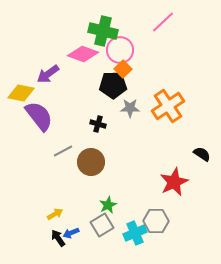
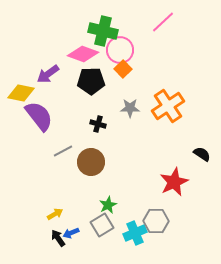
black pentagon: moved 22 px left, 4 px up
